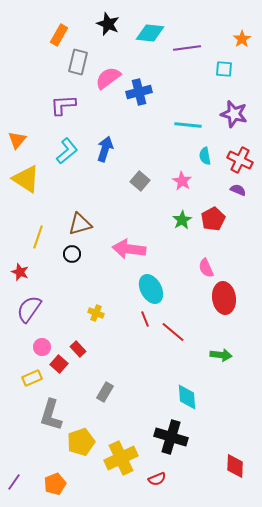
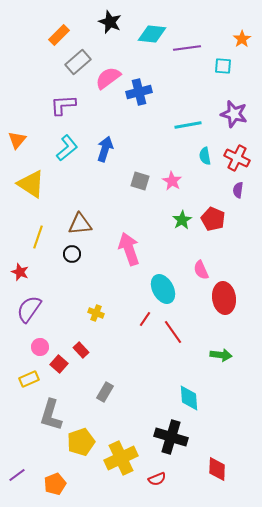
black star at (108, 24): moved 2 px right, 2 px up
cyan diamond at (150, 33): moved 2 px right, 1 px down
orange rectangle at (59, 35): rotated 15 degrees clockwise
gray rectangle at (78, 62): rotated 35 degrees clockwise
cyan square at (224, 69): moved 1 px left, 3 px up
cyan line at (188, 125): rotated 16 degrees counterclockwise
cyan L-shape at (67, 151): moved 3 px up
red cross at (240, 160): moved 3 px left, 2 px up
yellow triangle at (26, 179): moved 5 px right, 5 px down
gray square at (140, 181): rotated 24 degrees counterclockwise
pink star at (182, 181): moved 10 px left
purple semicircle at (238, 190): rotated 105 degrees counterclockwise
red pentagon at (213, 219): rotated 20 degrees counterclockwise
brown triangle at (80, 224): rotated 10 degrees clockwise
pink arrow at (129, 249): rotated 64 degrees clockwise
pink semicircle at (206, 268): moved 5 px left, 2 px down
cyan ellipse at (151, 289): moved 12 px right
red line at (145, 319): rotated 56 degrees clockwise
red line at (173, 332): rotated 15 degrees clockwise
pink circle at (42, 347): moved 2 px left
red rectangle at (78, 349): moved 3 px right, 1 px down
yellow rectangle at (32, 378): moved 3 px left, 1 px down
cyan diamond at (187, 397): moved 2 px right, 1 px down
red diamond at (235, 466): moved 18 px left, 3 px down
purple line at (14, 482): moved 3 px right, 7 px up; rotated 18 degrees clockwise
